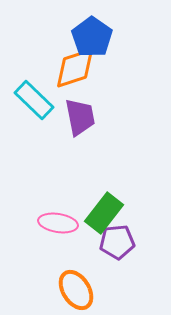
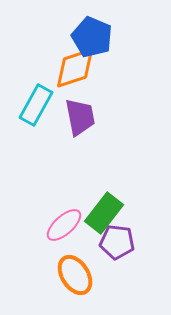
blue pentagon: rotated 12 degrees counterclockwise
cyan rectangle: moved 2 px right, 5 px down; rotated 75 degrees clockwise
pink ellipse: moved 6 px right, 2 px down; rotated 51 degrees counterclockwise
purple pentagon: rotated 12 degrees clockwise
orange ellipse: moved 1 px left, 15 px up
